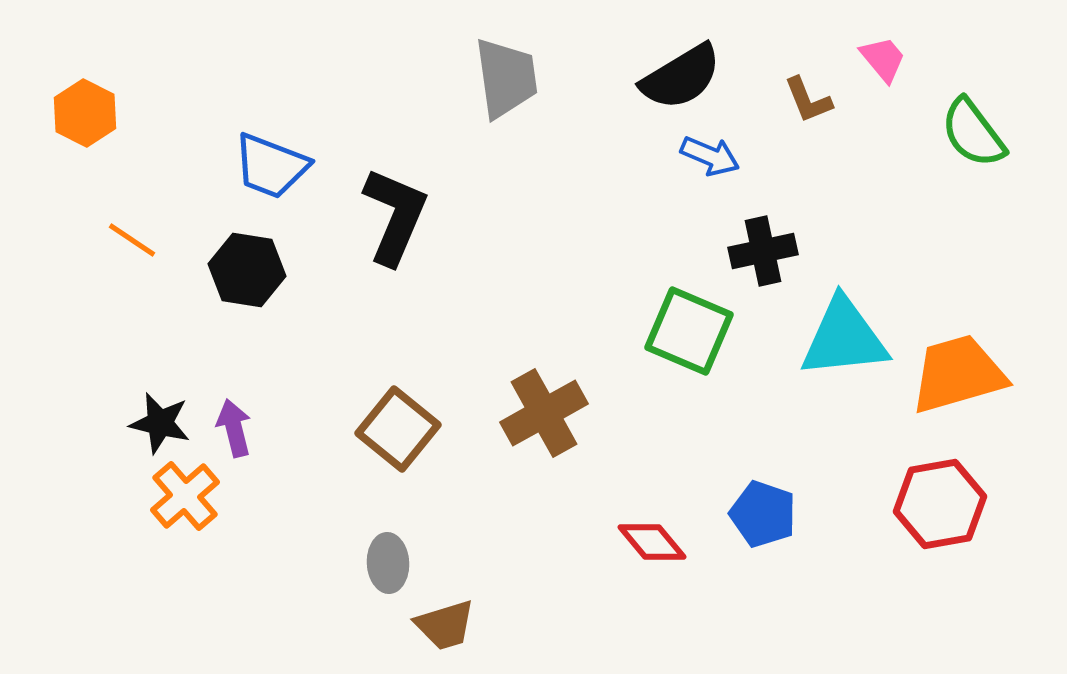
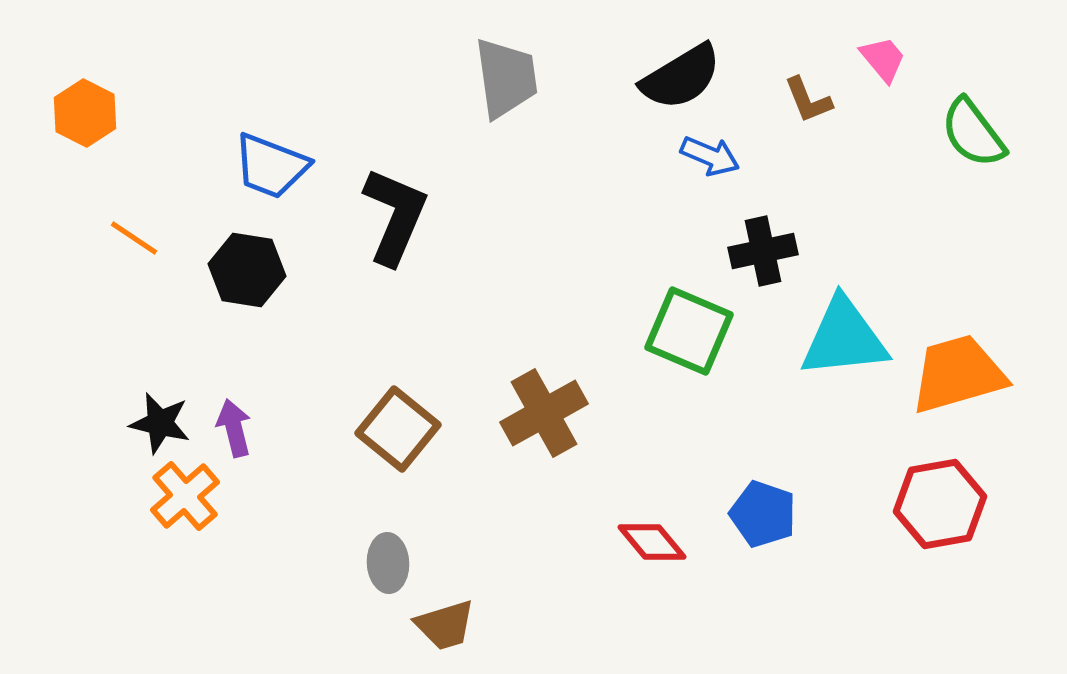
orange line: moved 2 px right, 2 px up
